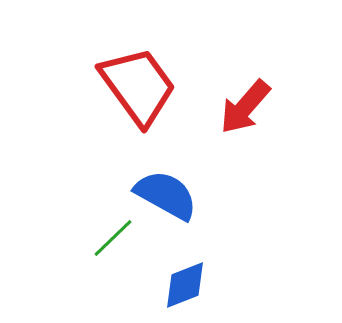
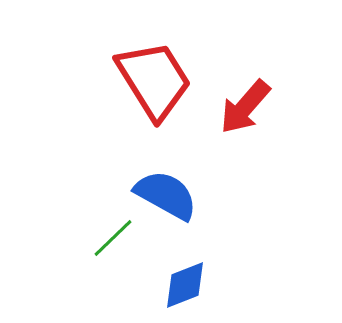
red trapezoid: moved 16 px right, 6 px up; rotated 4 degrees clockwise
